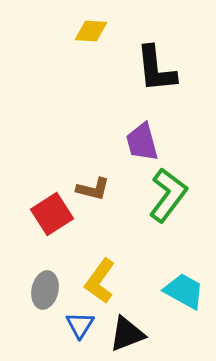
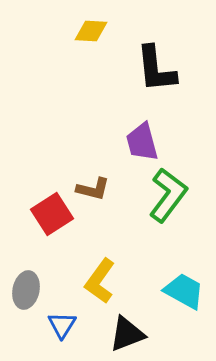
gray ellipse: moved 19 px left
blue triangle: moved 18 px left
